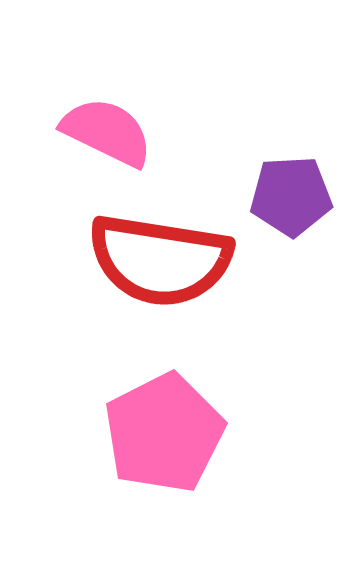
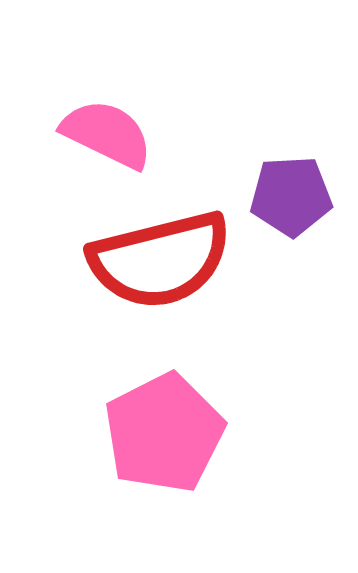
pink semicircle: moved 2 px down
red semicircle: rotated 23 degrees counterclockwise
